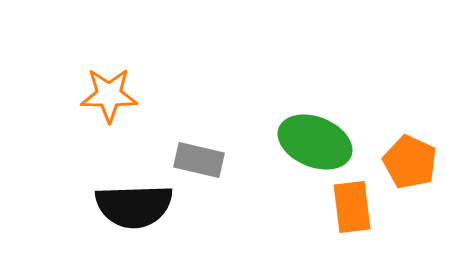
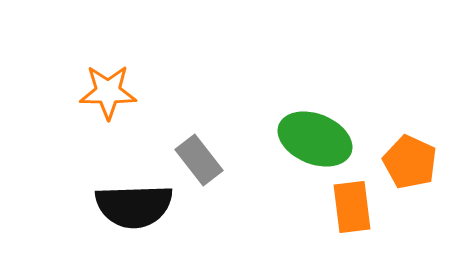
orange star: moved 1 px left, 3 px up
green ellipse: moved 3 px up
gray rectangle: rotated 39 degrees clockwise
